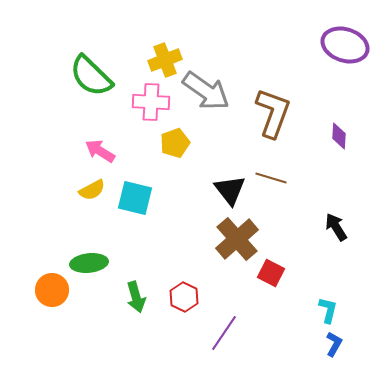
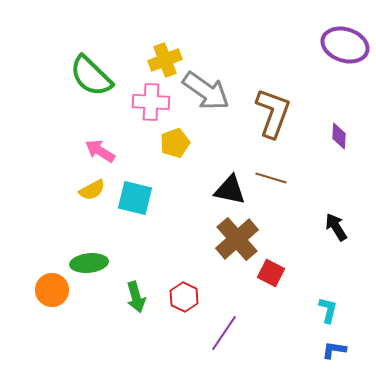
black triangle: rotated 40 degrees counterclockwise
blue L-shape: moved 6 px down; rotated 110 degrees counterclockwise
